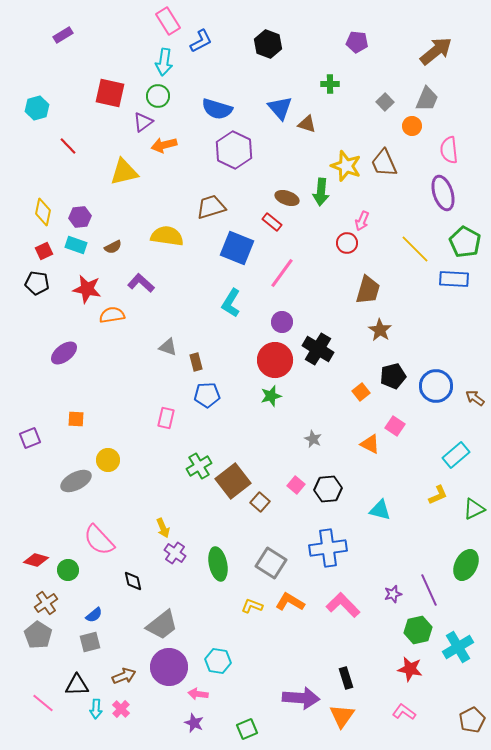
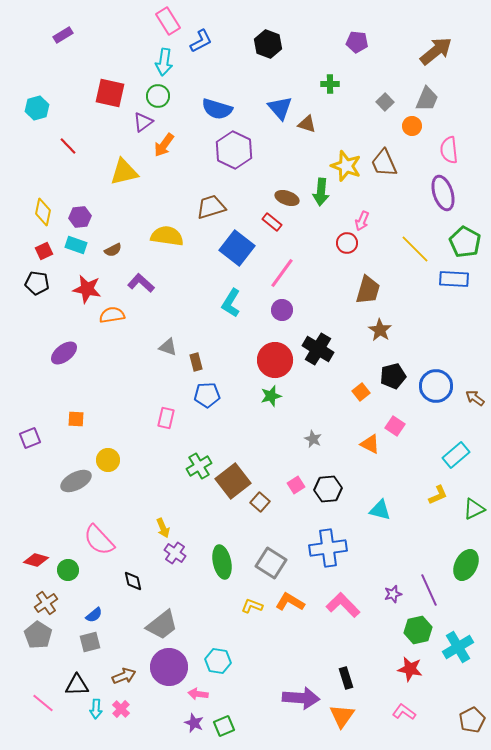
orange arrow at (164, 145): rotated 40 degrees counterclockwise
brown semicircle at (113, 247): moved 3 px down
blue square at (237, 248): rotated 16 degrees clockwise
purple circle at (282, 322): moved 12 px up
pink square at (296, 485): rotated 18 degrees clockwise
green ellipse at (218, 564): moved 4 px right, 2 px up
green square at (247, 729): moved 23 px left, 3 px up
